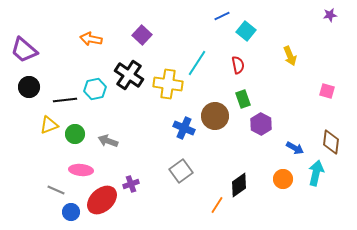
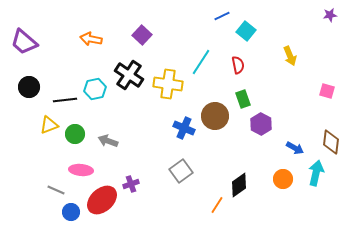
purple trapezoid: moved 8 px up
cyan line: moved 4 px right, 1 px up
